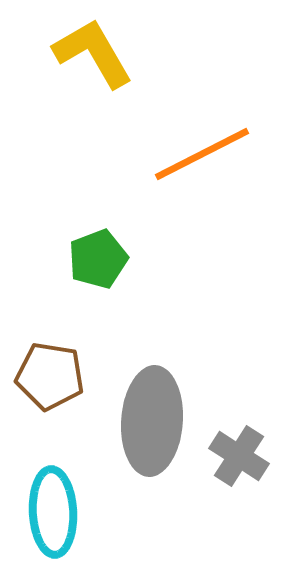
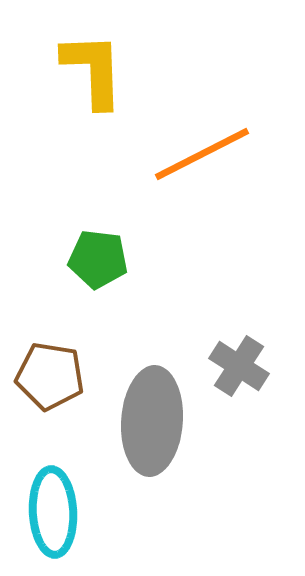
yellow L-shape: moved 17 px down; rotated 28 degrees clockwise
green pentagon: rotated 28 degrees clockwise
gray cross: moved 90 px up
